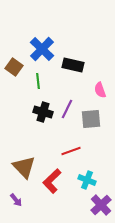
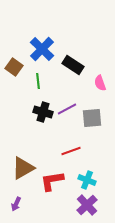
black rectangle: rotated 20 degrees clockwise
pink semicircle: moved 7 px up
purple line: rotated 36 degrees clockwise
gray square: moved 1 px right, 1 px up
brown triangle: moved 1 px left, 1 px down; rotated 45 degrees clockwise
red L-shape: rotated 35 degrees clockwise
purple arrow: moved 4 px down; rotated 64 degrees clockwise
purple cross: moved 14 px left
